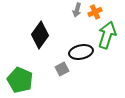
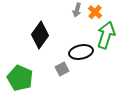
orange cross: rotated 24 degrees counterclockwise
green arrow: moved 1 px left
green pentagon: moved 2 px up
